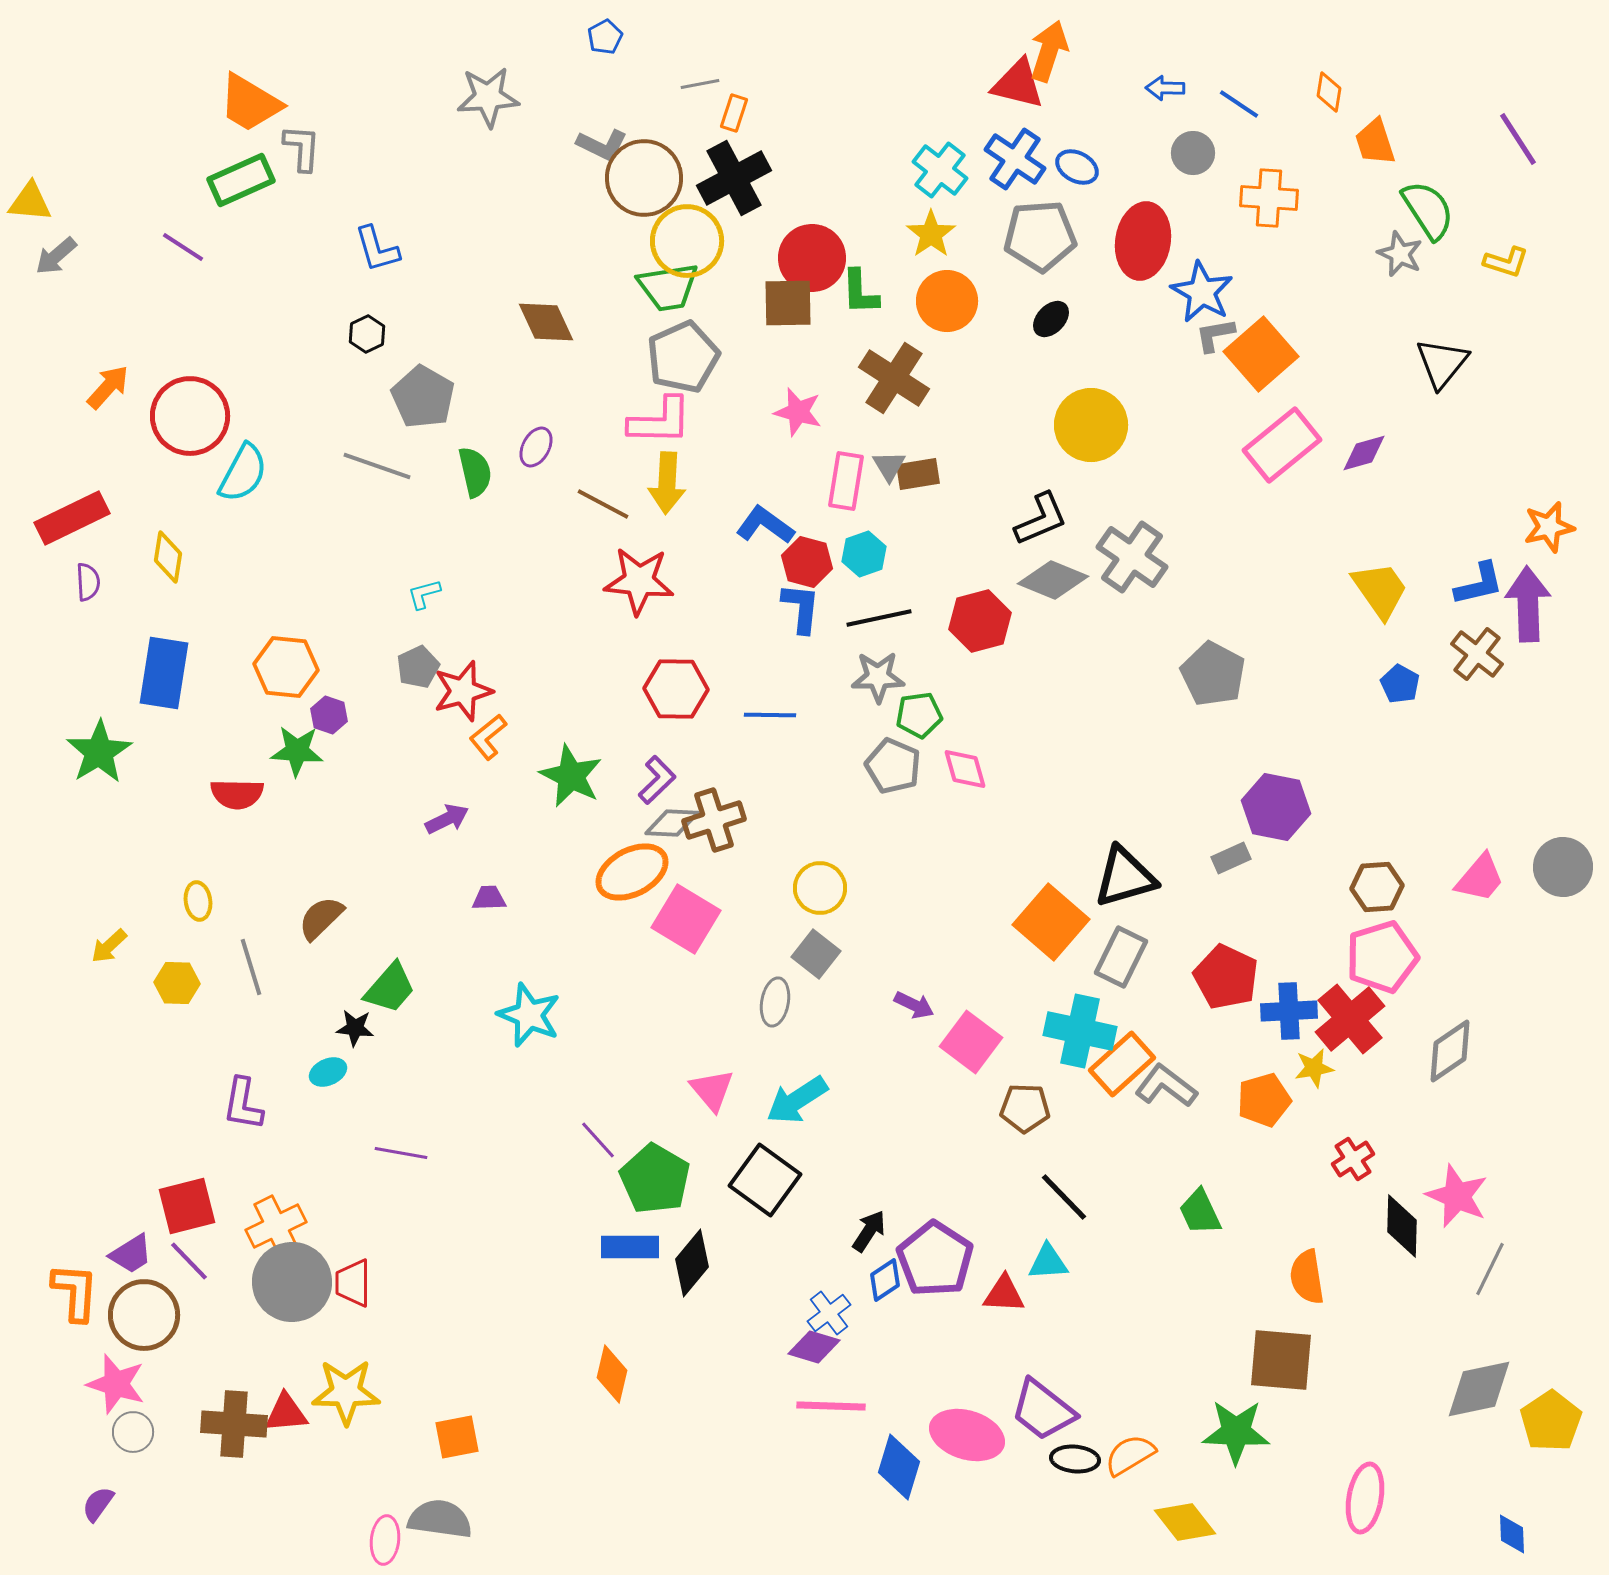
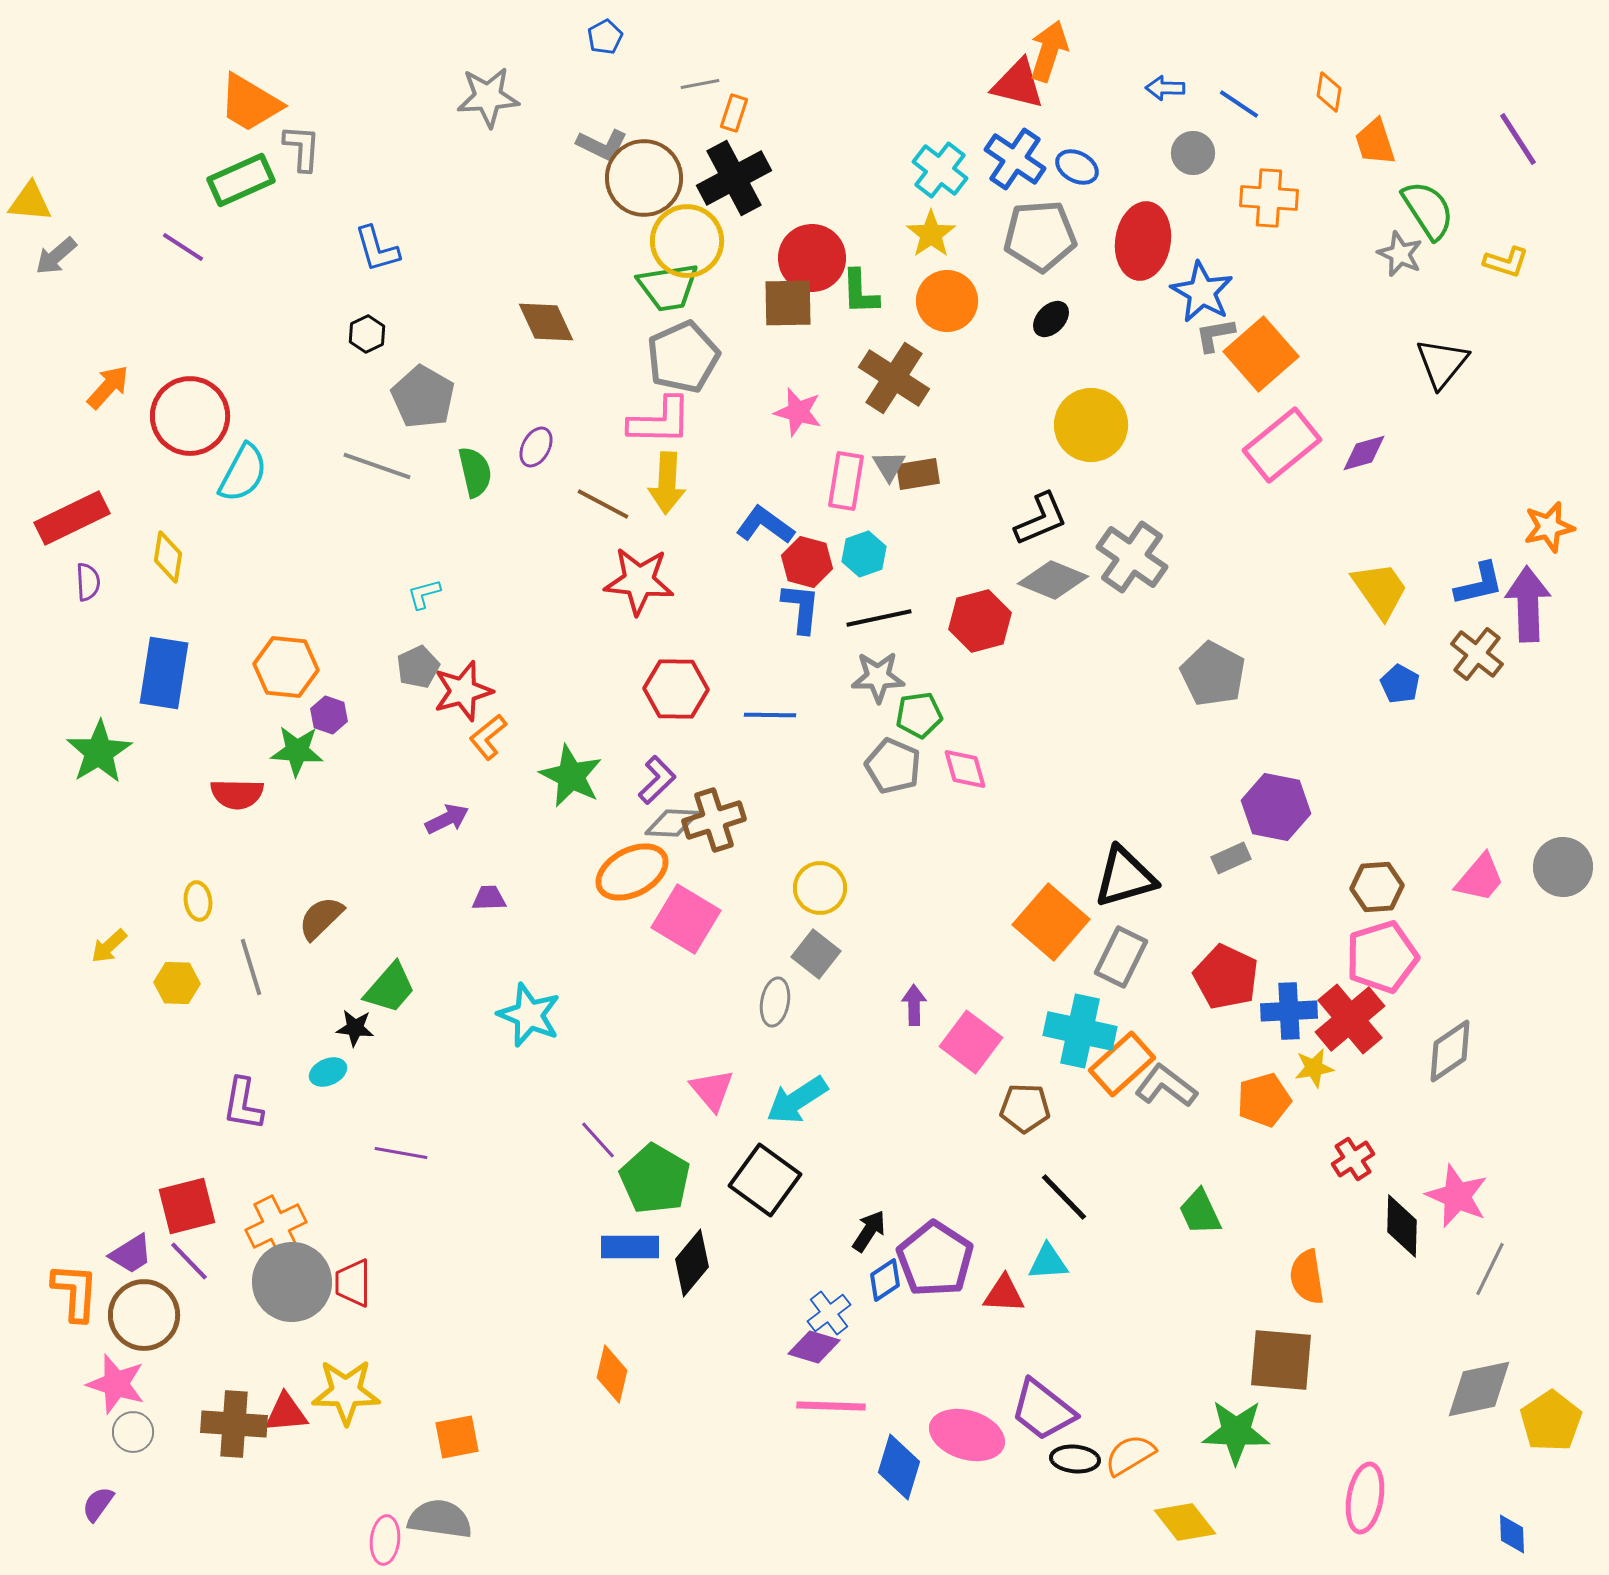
purple arrow at (914, 1005): rotated 117 degrees counterclockwise
